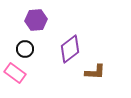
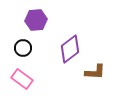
black circle: moved 2 px left, 1 px up
pink rectangle: moved 7 px right, 6 px down
